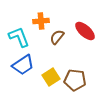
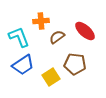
brown semicircle: rotated 14 degrees clockwise
brown pentagon: moved 16 px up
